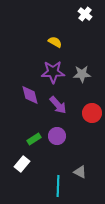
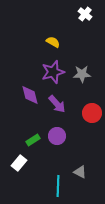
yellow semicircle: moved 2 px left
purple star: rotated 15 degrees counterclockwise
purple arrow: moved 1 px left, 1 px up
green rectangle: moved 1 px left, 1 px down
white rectangle: moved 3 px left, 1 px up
